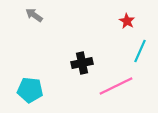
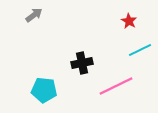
gray arrow: rotated 108 degrees clockwise
red star: moved 2 px right
cyan line: moved 1 px up; rotated 40 degrees clockwise
cyan pentagon: moved 14 px right
